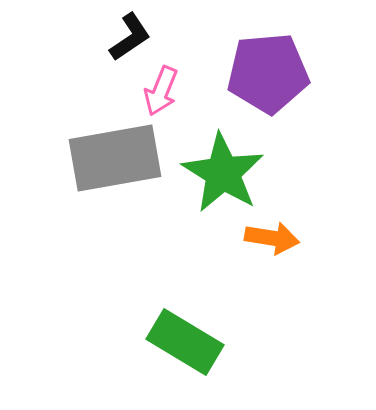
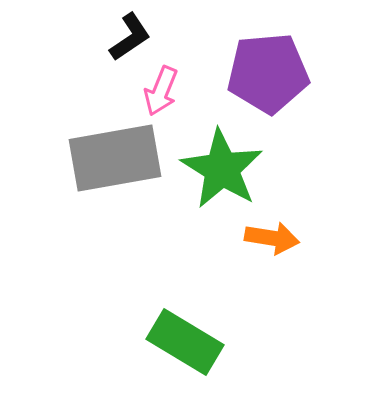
green star: moved 1 px left, 4 px up
